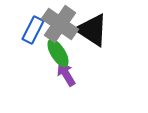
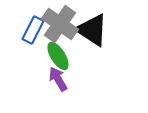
green ellipse: moved 3 px down
purple arrow: moved 8 px left, 5 px down
